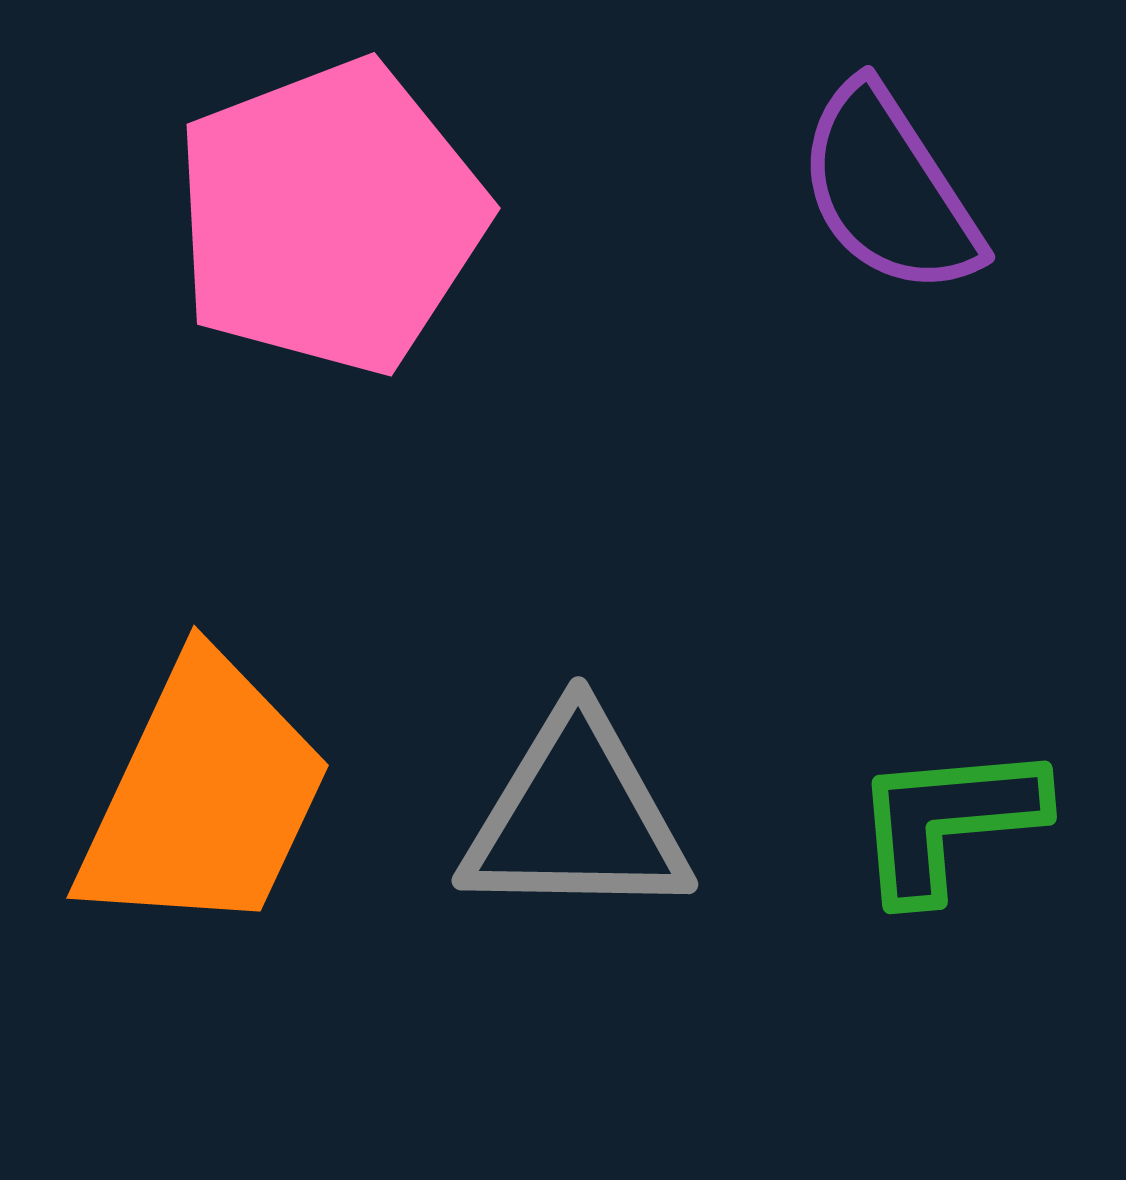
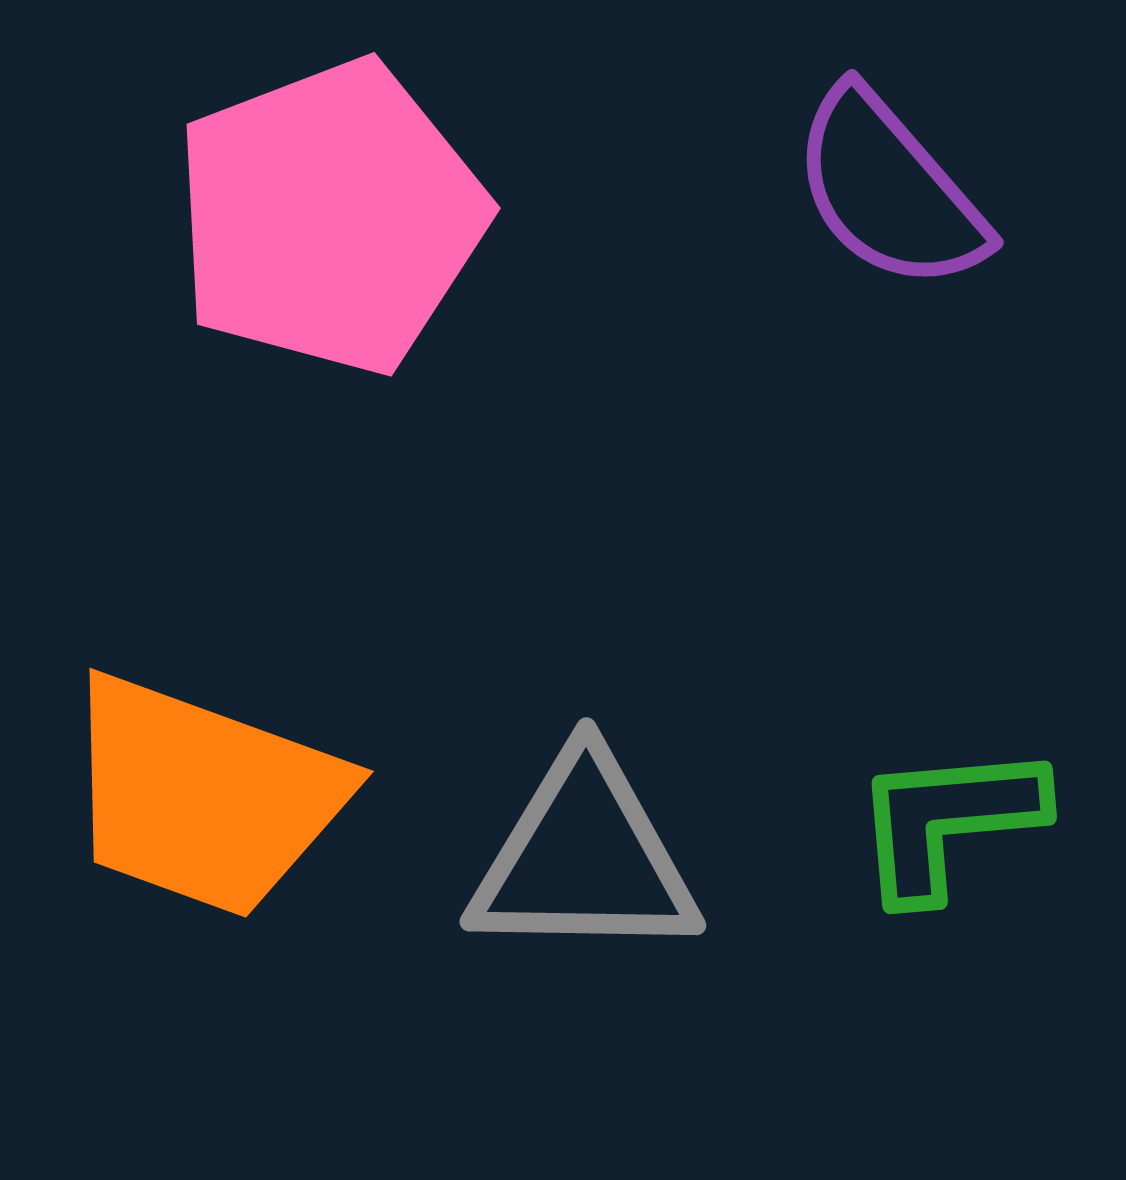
purple semicircle: rotated 8 degrees counterclockwise
orange trapezoid: rotated 85 degrees clockwise
gray triangle: moved 8 px right, 41 px down
